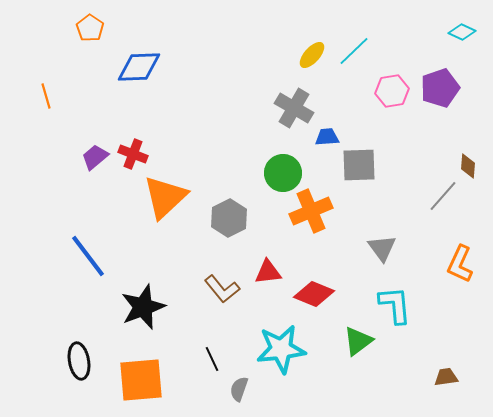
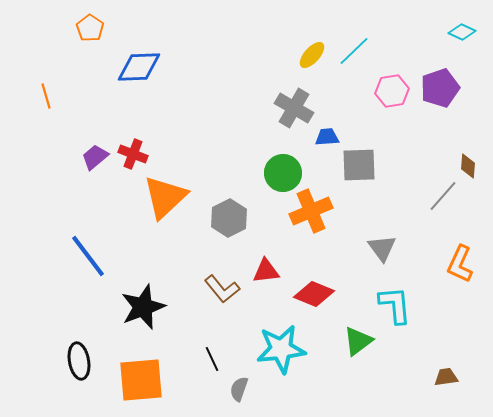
red triangle: moved 2 px left, 1 px up
